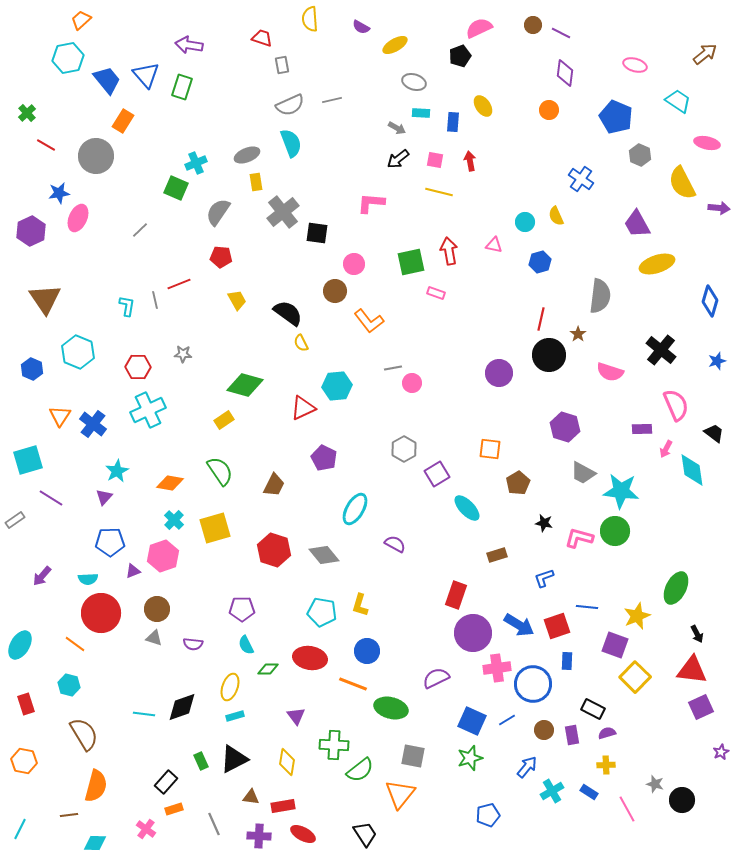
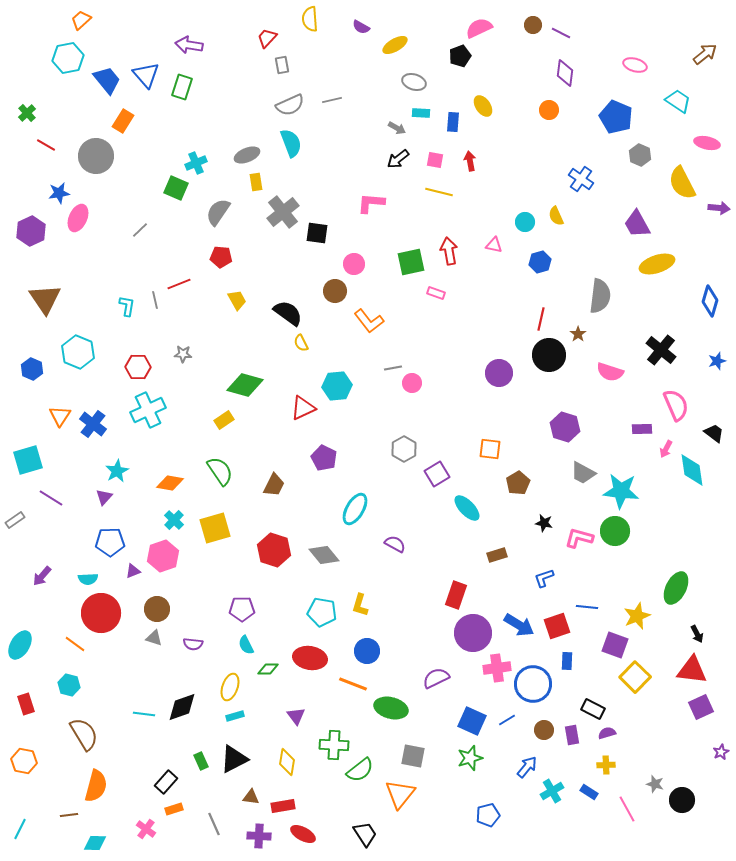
red trapezoid at (262, 38): moved 5 px right; rotated 65 degrees counterclockwise
